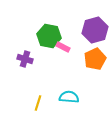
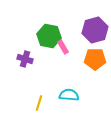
pink rectangle: rotated 32 degrees clockwise
orange pentagon: rotated 25 degrees clockwise
cyan semicircle: moved 2 px up
yellow line: moved 1 px right
